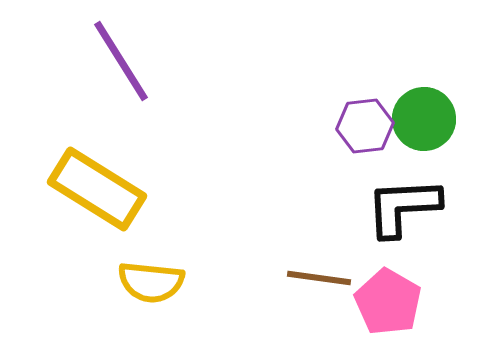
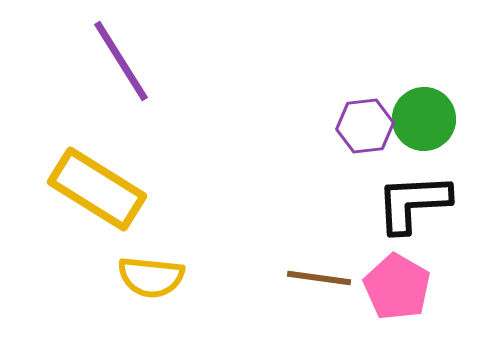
black L-shape: moved 10 px right, 4 px up
yellow semicircle: moved 5 px up
pink pentagon: moved 9 px right, 15 px up
